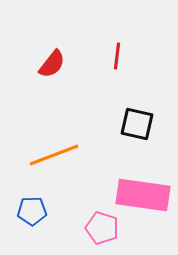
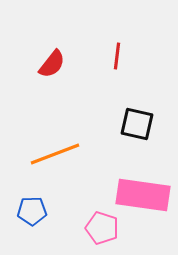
orange line: moved 1 px right, 1 px up
